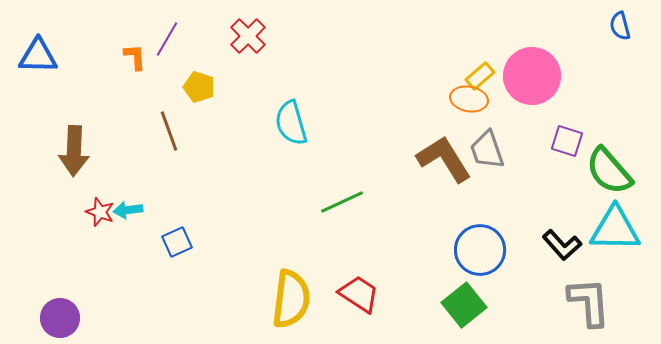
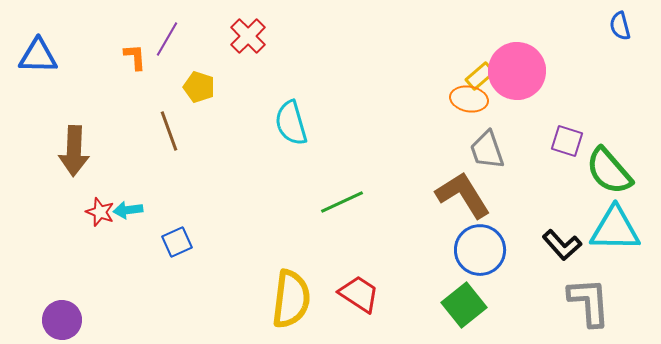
pink circle: moved 15 px left, 5 px up
brown L-shape: moved 19 px right, 36 px down
purple circle: moved 2 px right, 2 px down
